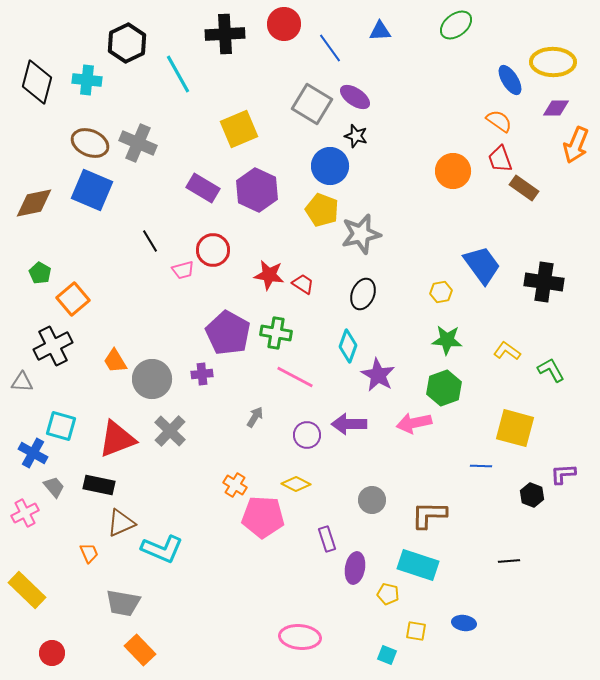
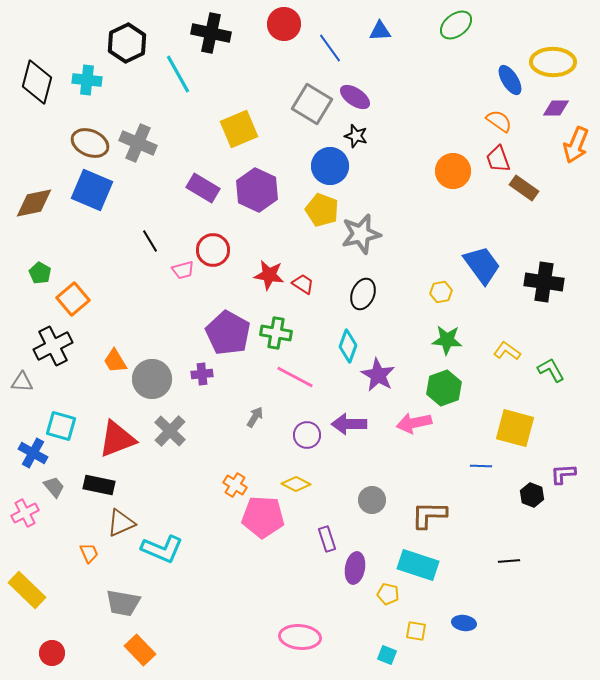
black cross at (225, 34): moved 14 px left, 1 px up; rotated 15 degrees clockwise
red trapezoid at (500, 159): moved 2 px left
